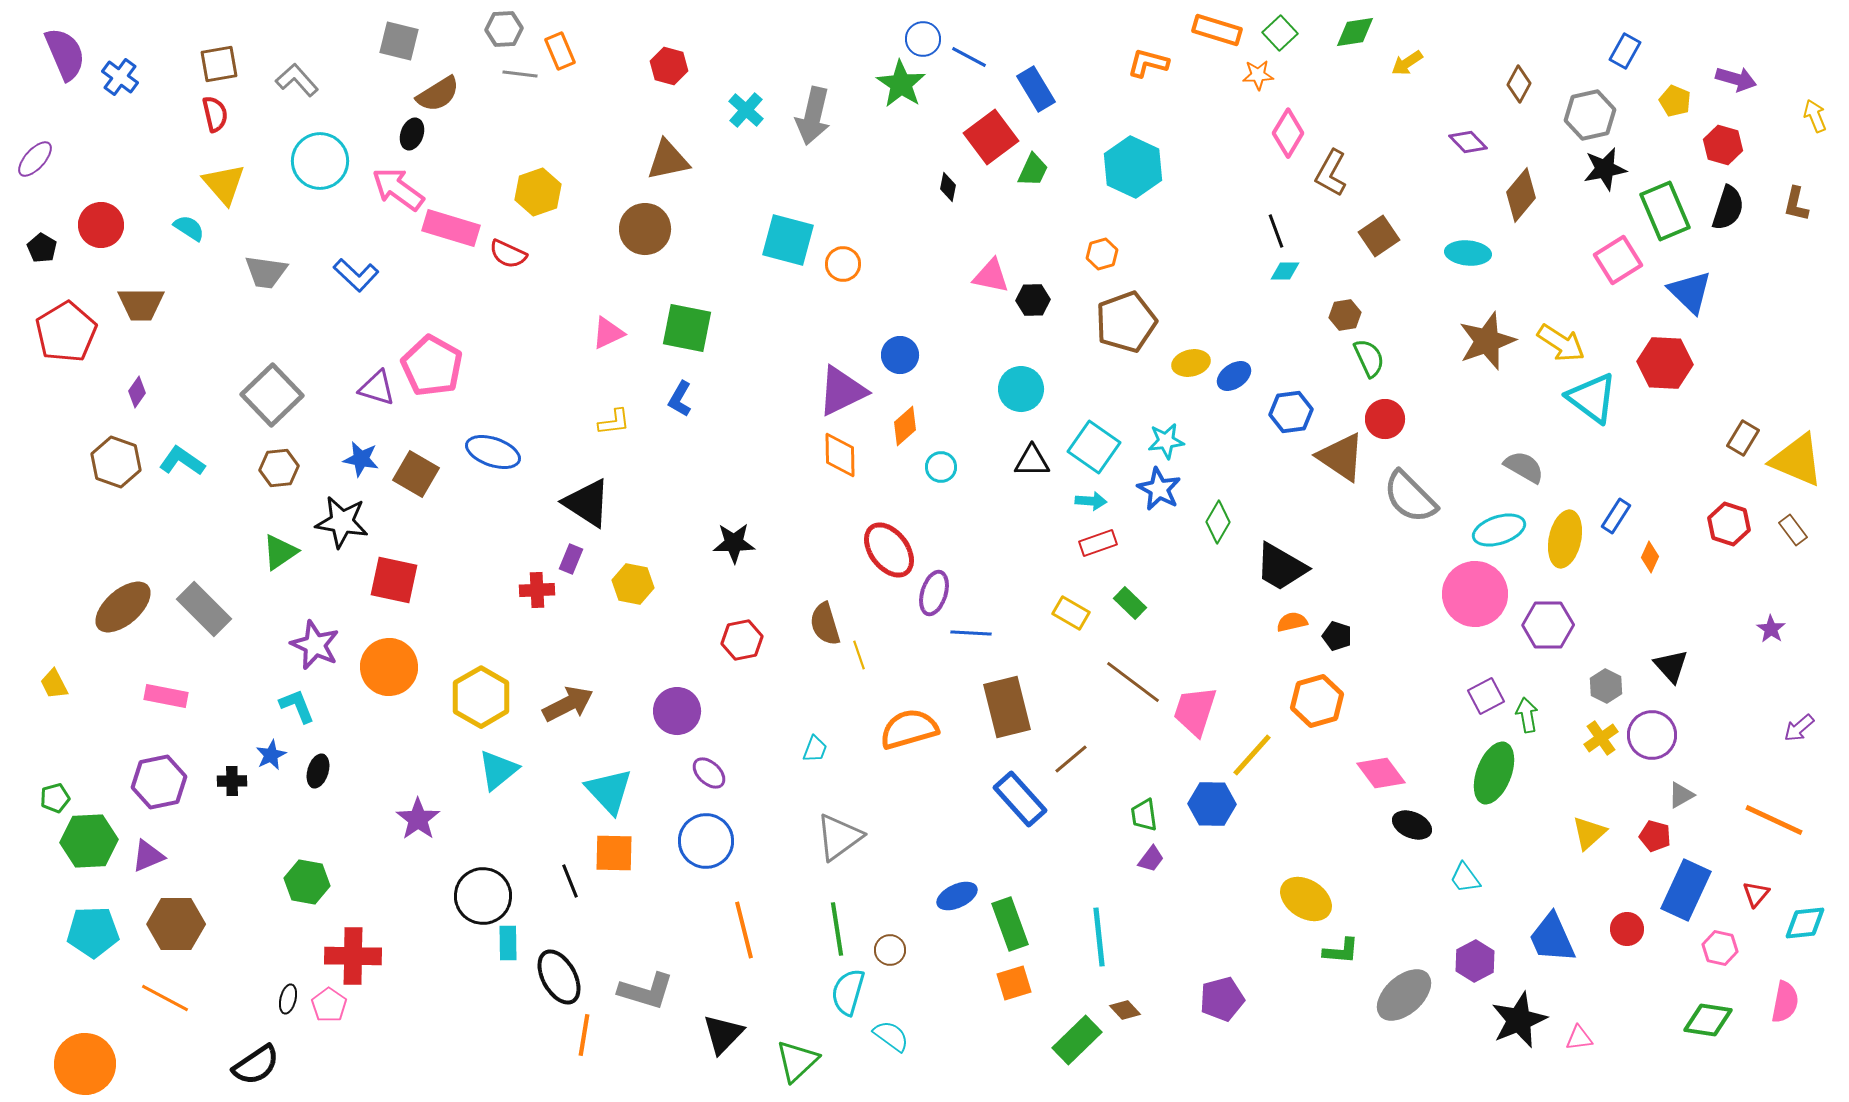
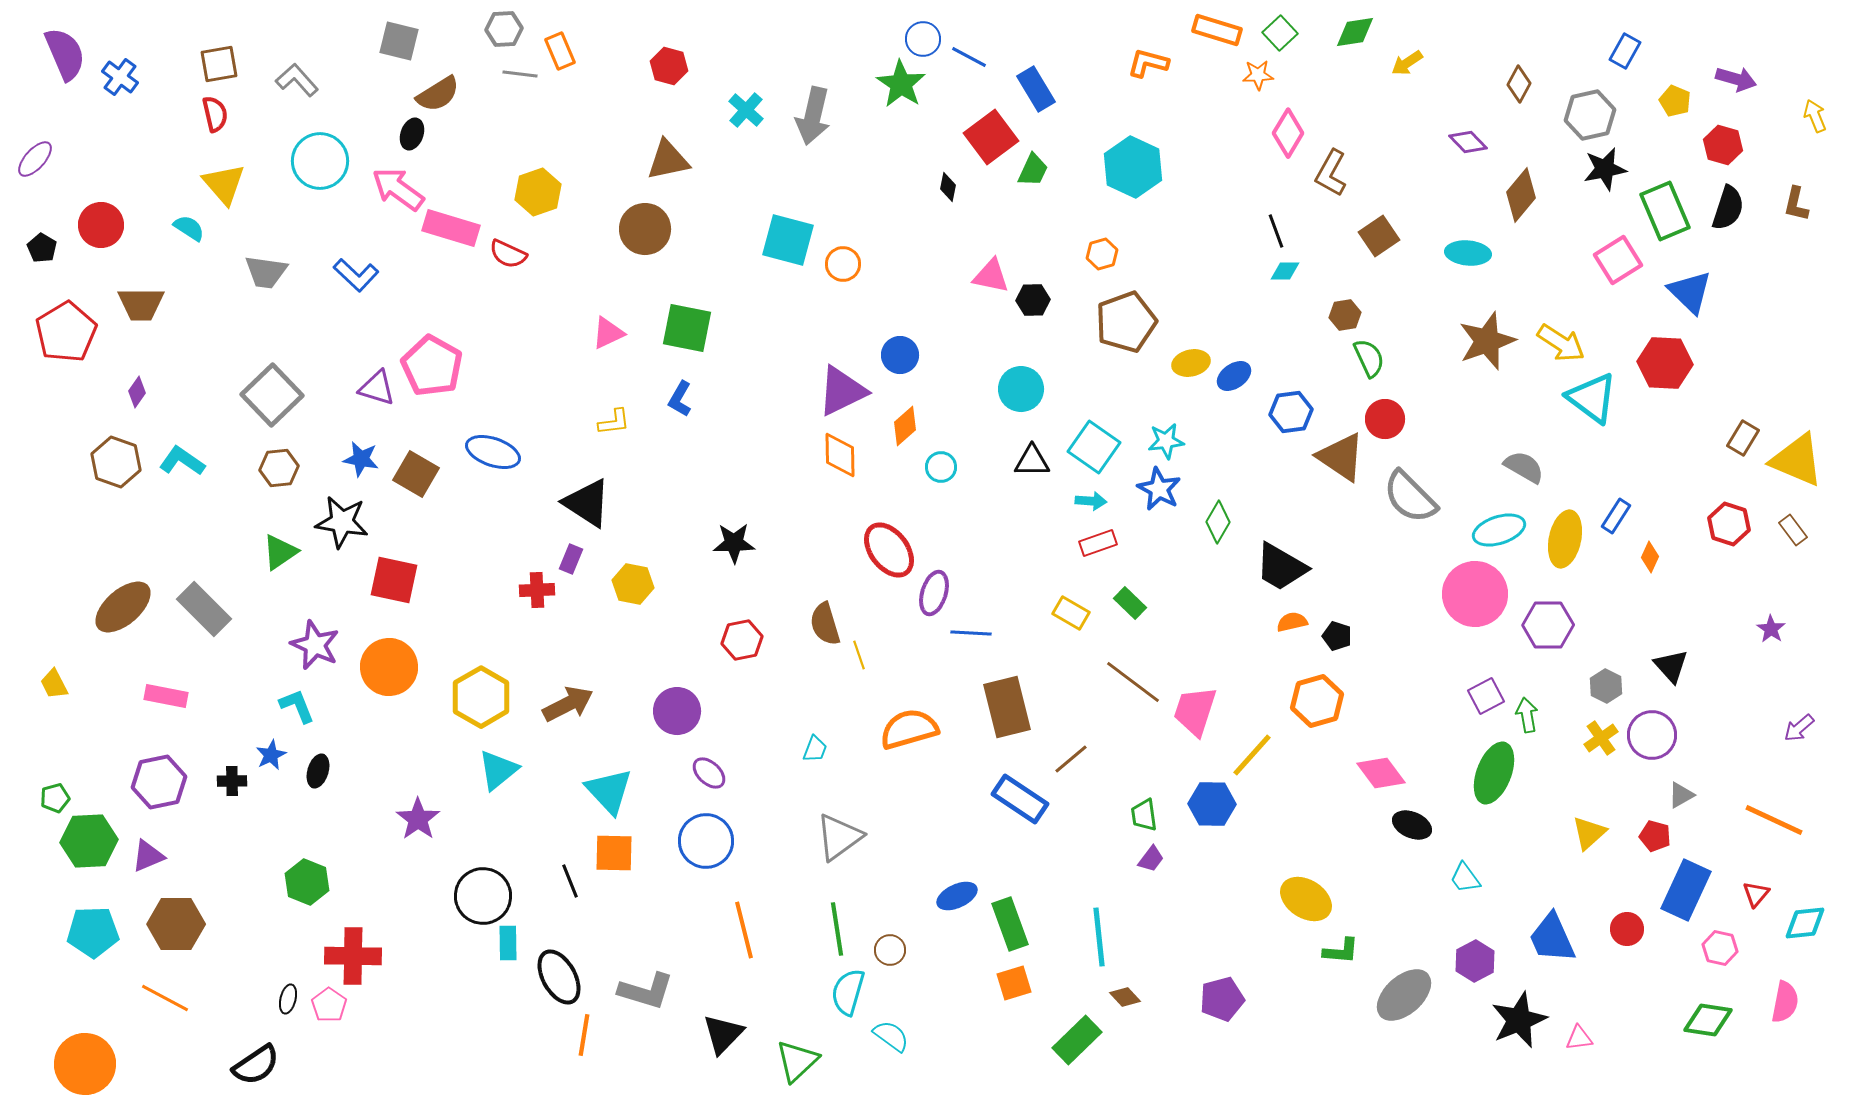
blue rectangle at (1020, 799): rotated 14 degrees counterclockwise
green hexagon at (307, 882): rotated 12 degrees clockwise
brown diamond at (1125, 1010): moved 13 px up
